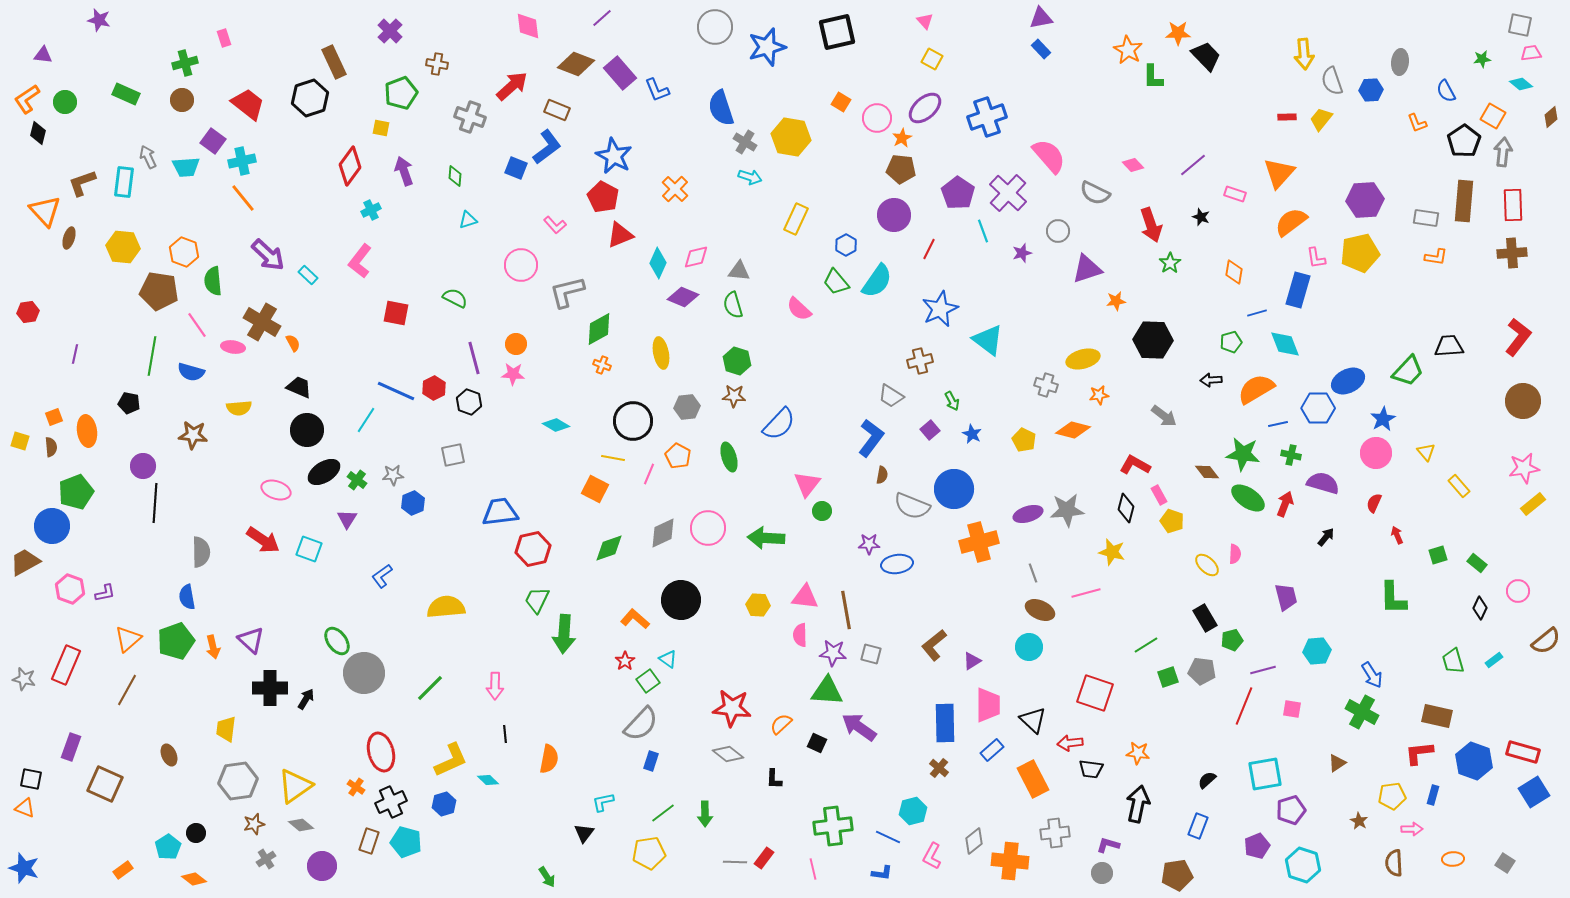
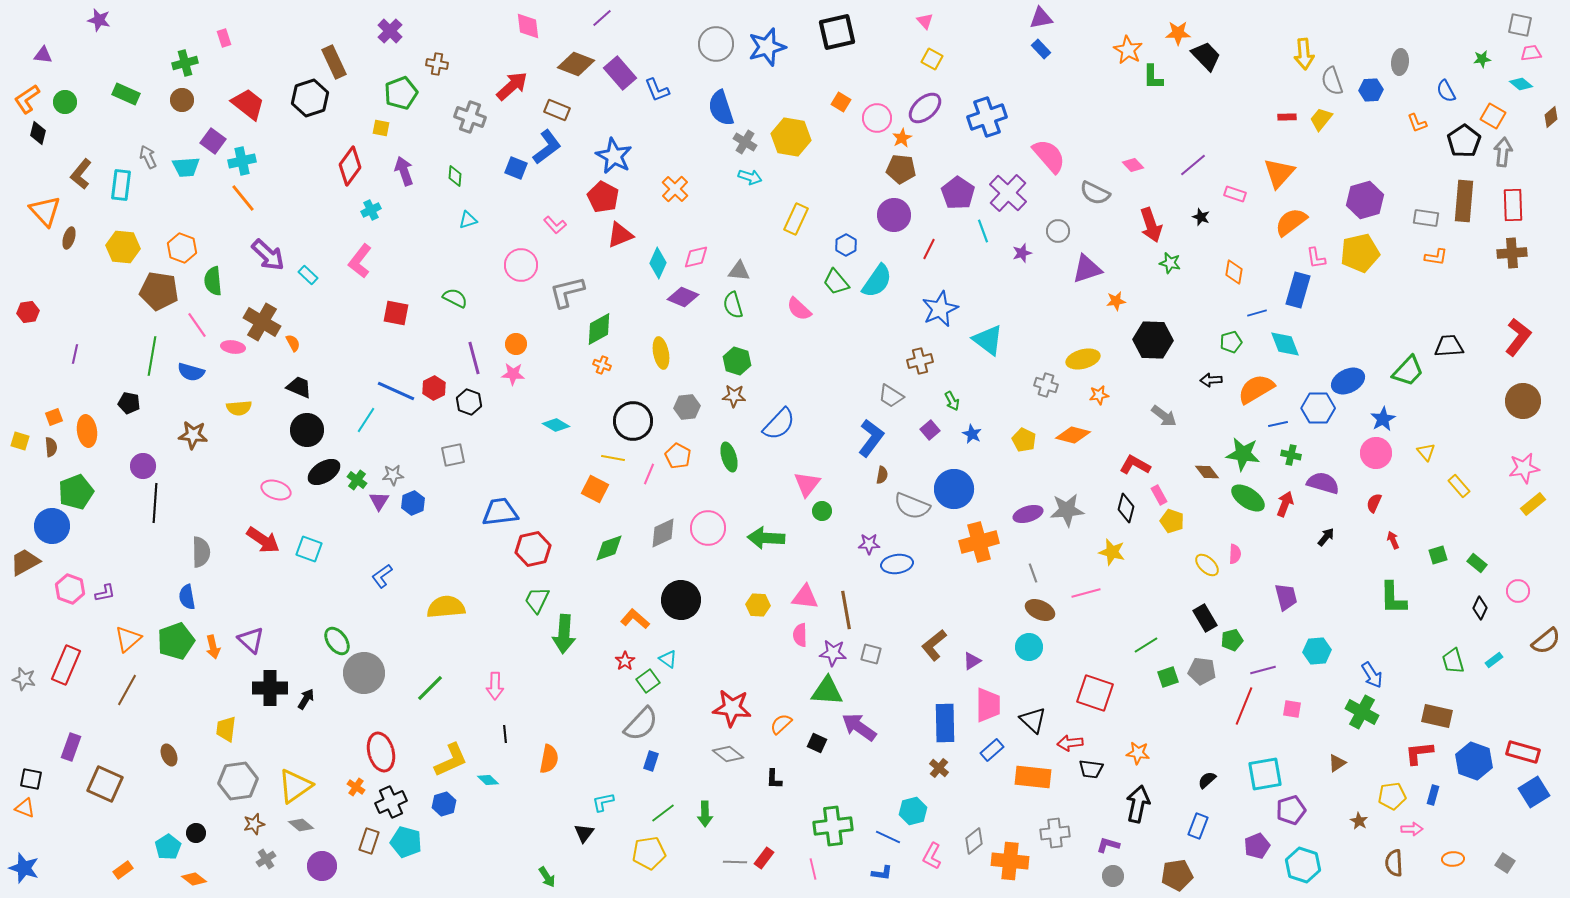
gray circle at (715, 27): moved 1 px right, 17 px down
cyan rectangle at (124, 182): moved 3 px left, 3 px down
brown L-shape at (82, 183): moved 1 px left, 9 px up; rotated 32 degrees counterclockwise
purple hexagon at (1365, 200): rotated 12 degrees counterclockwise
orange hexagon at (184, 252): moved 2 px left, 4 px up
green star at (1170, 263): rotated 25 degrees counterclockwise
orange diamond at (1073, 430): moved 5 px down
purple triangle at (347, 519): moved 32 px right, 18 px up
red arrow at (1397, 535): moved 4 px left, 5 px down
orange rectangle at (1033, 779): moved 2 px up; rotated 57 degrees counterclockwise
gray circle at (1102, 873): moved 11 px right, 3 px down
